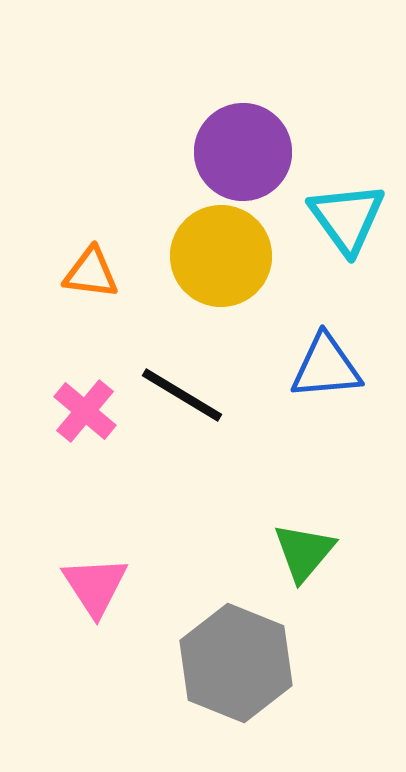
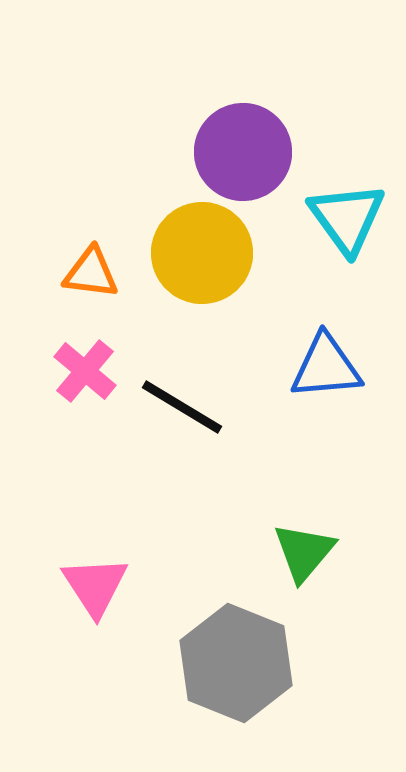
yellow circle: moved 19 px left, 3 px up
black line: moved 12 px down
pink cross: moved 40 px up
